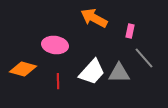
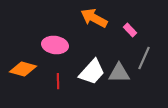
pink rectangle: moved 1 px up; rotated 56 degrees counterclockwise
gray line: rotated 65 degrees clockwise
